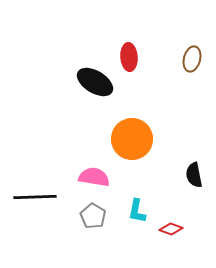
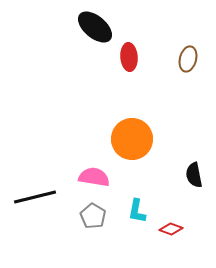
brown ellipse: moved 4 px left
black ellipse: moved 55 px up; rotated 9 degrees clockwise
black line: rotated 12 degrees counterclockwise
